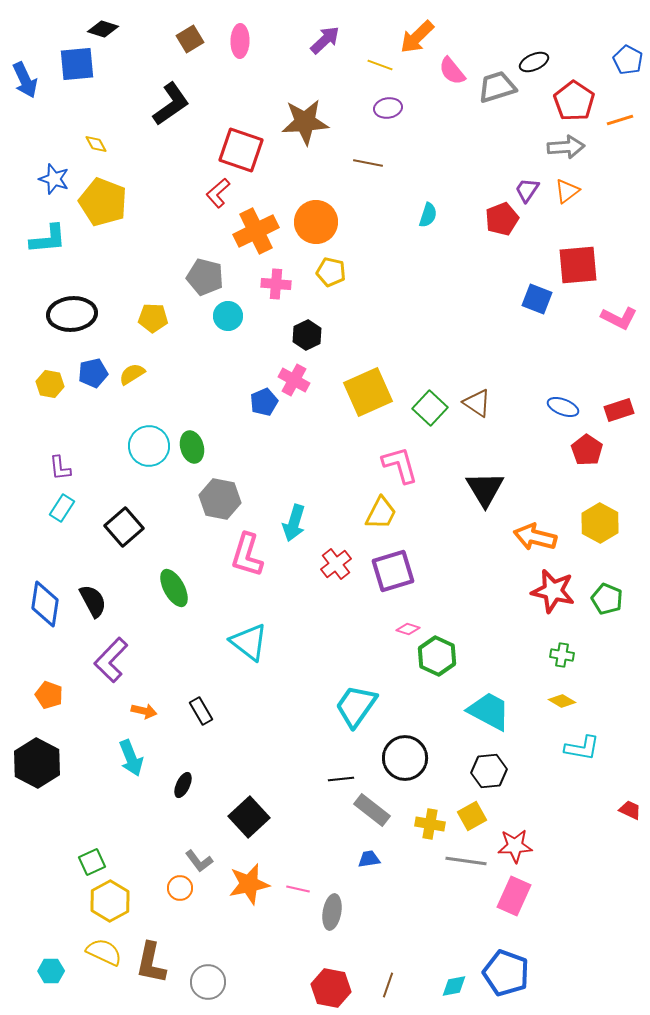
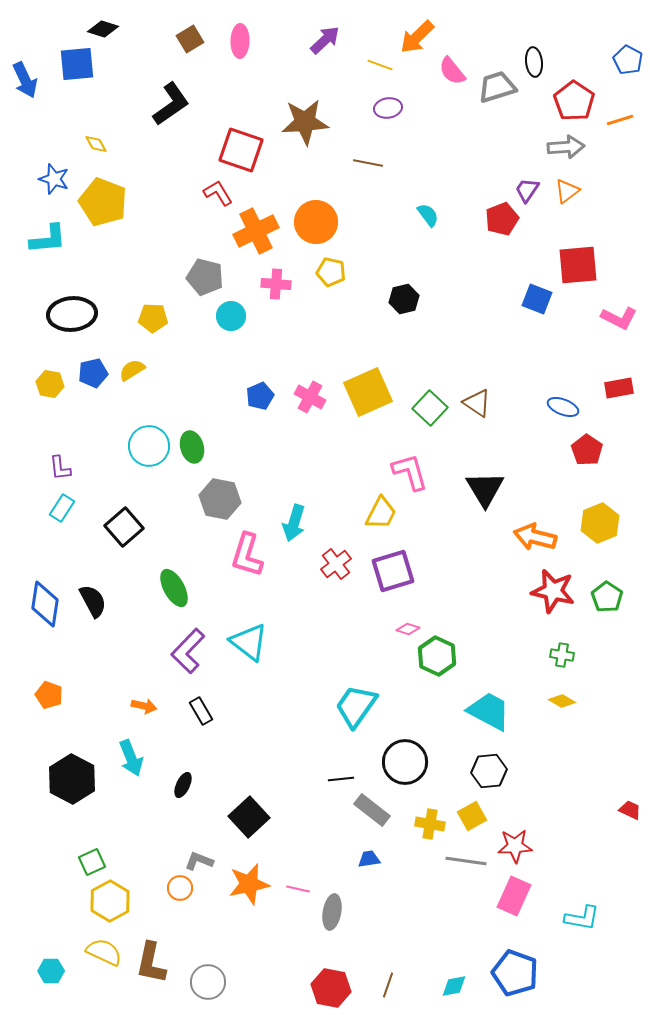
black ellipse at (534, 62): rotated 72 degrees counterclockwise
red L-shape at (218, 193): rotated 100 degrees clockwise
cyan semicircle at (428, 215): rotated 55 degrees counterclockwise
cyan circle at (228, 316): moved 3 px right
black hexagon at (307, 335): moved 97 px right, 36 px up; rotated 12 degrees clockwise
yellow semicircle at (132, 374): moved 4 px up
pink cross at (294, 380): moved 16 px right, 17 px down
blue pentagon at (264, 402): moved 4 px left, 6 px up
red rectangle at (619, 410): moved 22 px up; rotated 8 degrees clockwise
pink L-shape at (400, 465): moved 10 px right, 7 px down
yellow hexagon at (600, 523): rotated 9 degrees clockwise
green pentagon at (607, 599): moved 2 px up; rotated 12 degrees clockwise
purple L-shape at (111, 660): moved 77 px right, 9 px up
orange arrow at (144, 711): moved 5 px up
cyan L-shape at (582, 748): moved 170 px down
black circle at (405, 758): moved 4 px down
black hexagon at (37, 763): moved 35 px right, 16 px down
gray L-shape at (199, 861): rotated 148 degrees clockwise
blue pentagon at (506, 973): moved 9 px right
